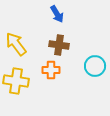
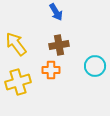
blue arrow: moved 1 px left, 2 px up
brown cross: rotated 18 degrees counterclockwise
yellow cross: moved 2 px right, 1 px down; rotated 25 degrees counterclockwise
